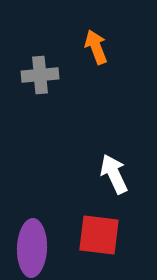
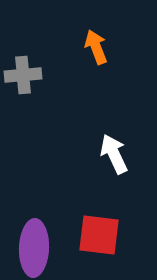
gray cross: moved 17 px left
white arrow: moved 20 px up
purple ellipse: moved 2 px right
